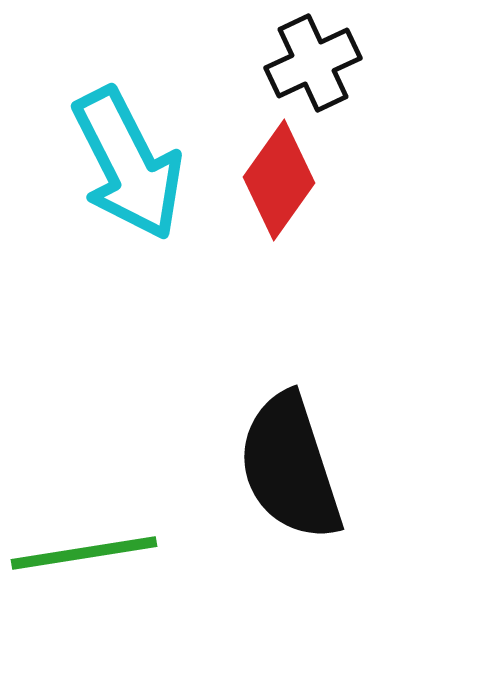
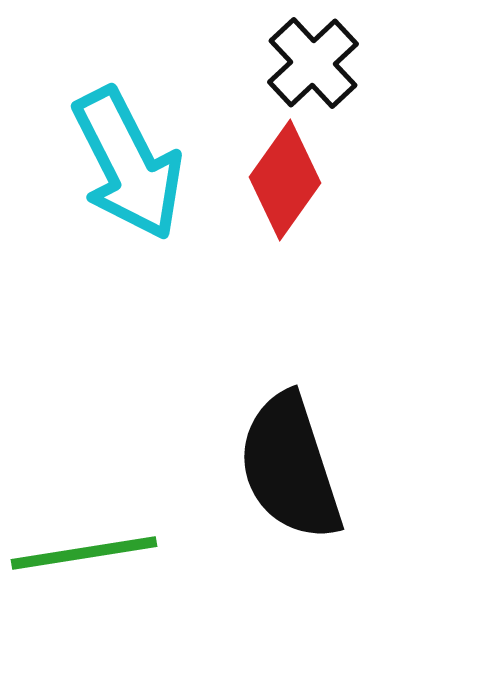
black cross: rotated 18 degrees counterclockwise
red diamond: moved 6 px right
